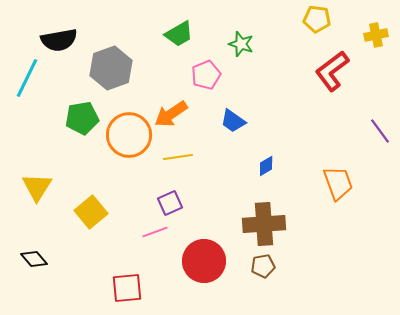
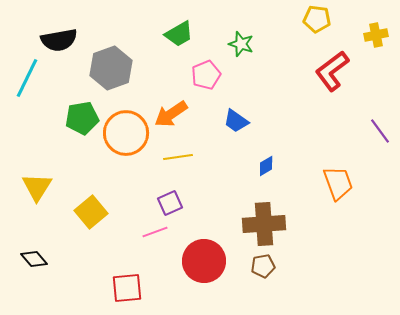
blue trapezoid: moved 3 px right
orange circle: moved 3 px left, 2 px up
